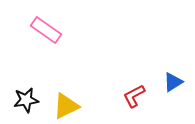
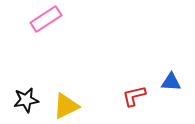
pink rectangle: moved 11 px up; rotated 68 degrees counterclockwise
blue triangle: moved 2 px left; rotated 35 degrees clockwise
red L-shape: rotated 15 degrees clockwise
